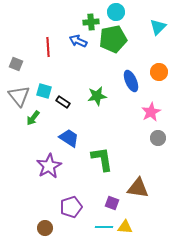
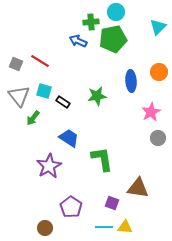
red line: moved 8 px left, 14 px down; rotated 54 degrees counterclockwise
blue ellipse: rotated 20 degrees clockwise
purple pentagon: rotated 20 degrees counterclockwise
